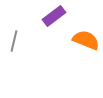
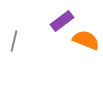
purple rectangle: moved 8 px right, 5 px down
